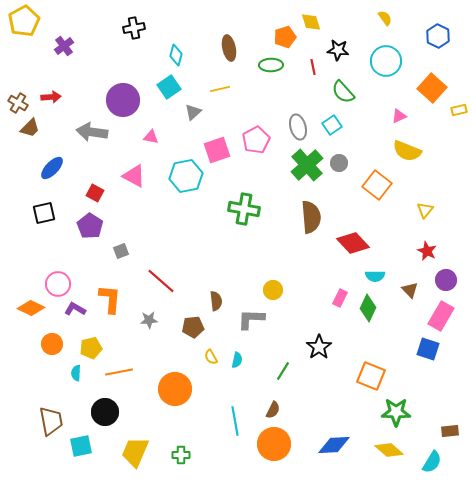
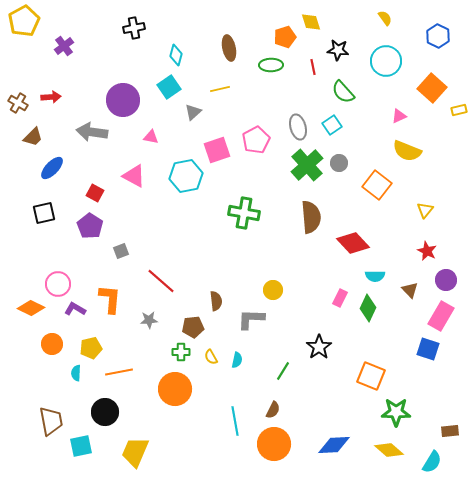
brown trapezoid at (30, 128): moved 3 px right, 9 px down
green cross at (244, 209): moved 4 px down
green cross at (181, 455): moved 103 px up
